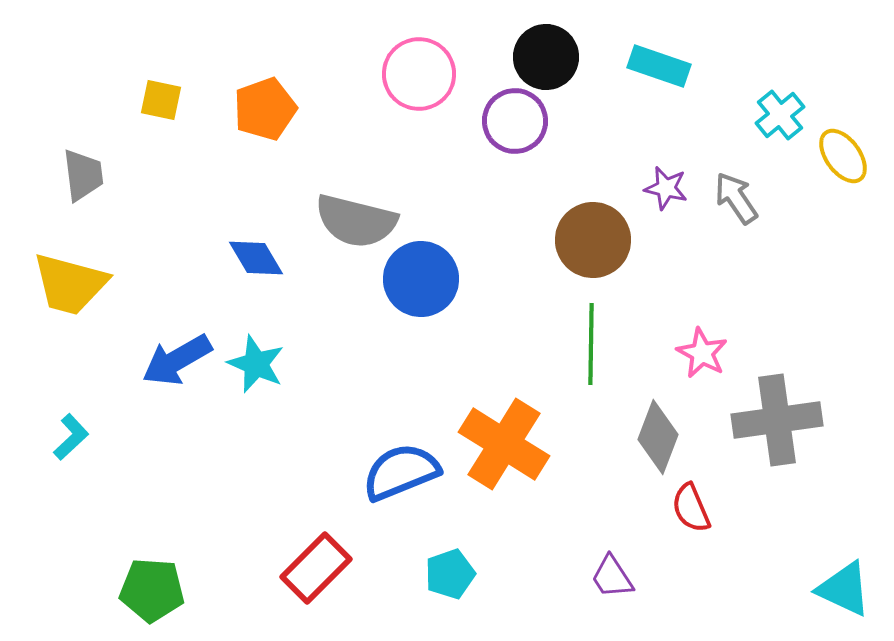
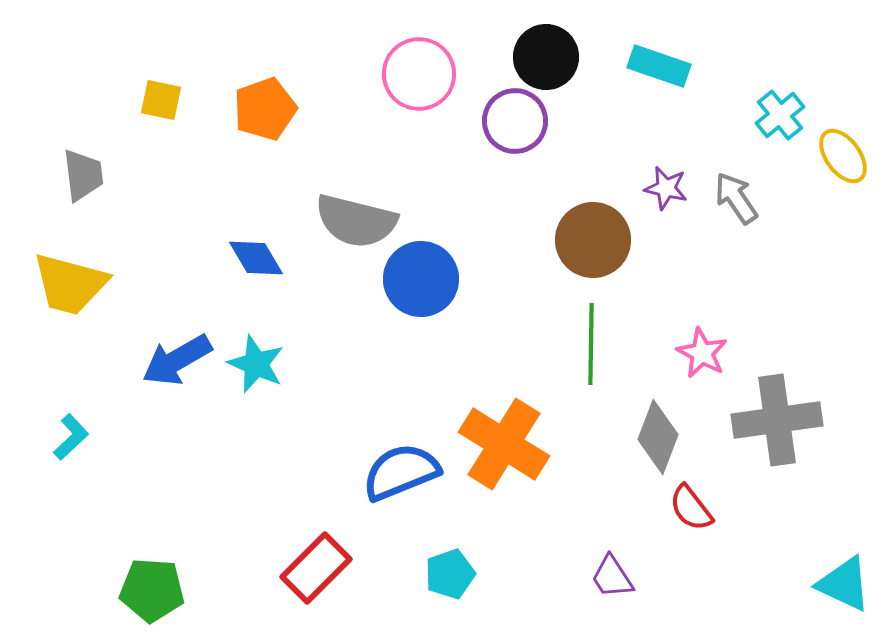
red semicircle: rotated 15 degrees counterclockwise
cyan triangle: moved 5 px up
